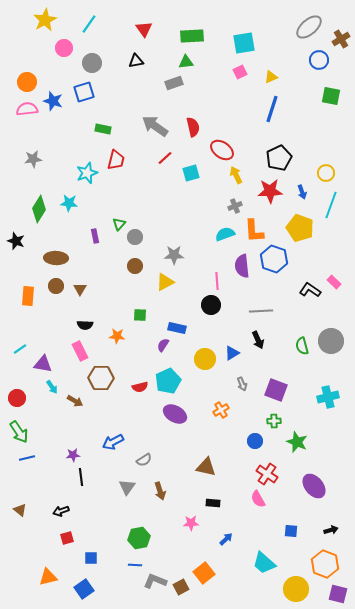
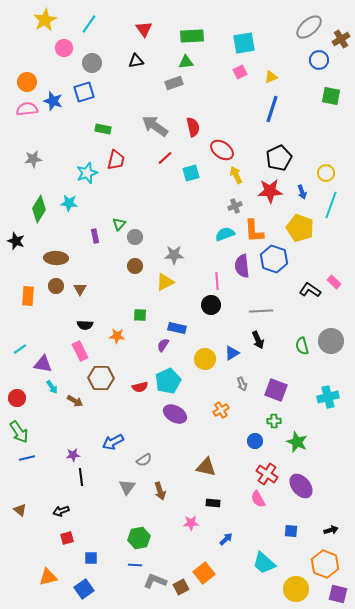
purple ellipse at (314, 486): moved 13 px left
